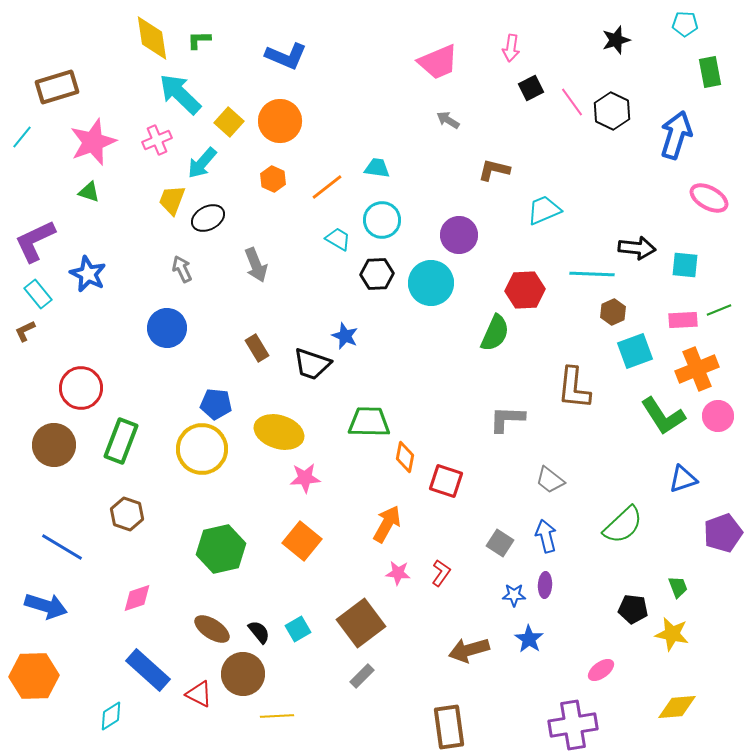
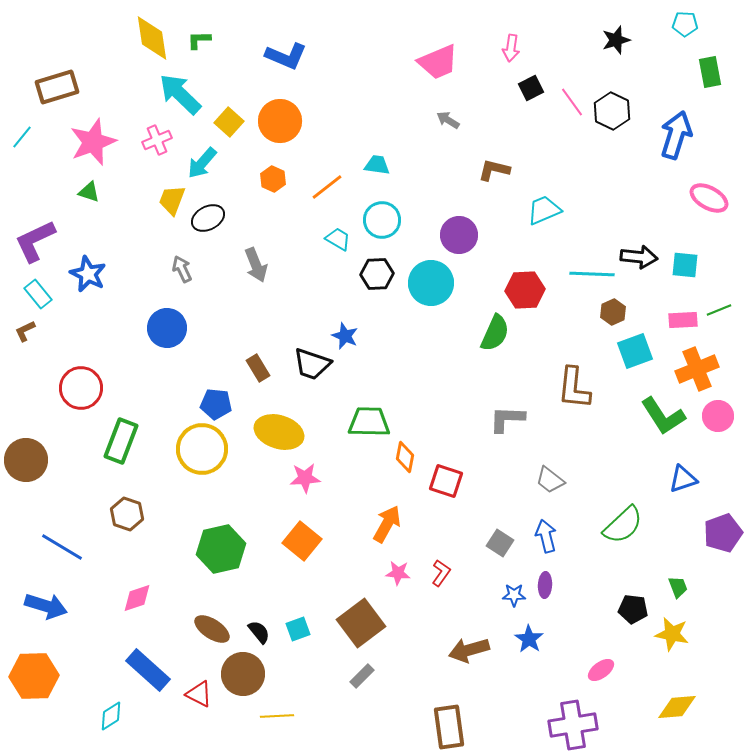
cyan trapezoid at (377, 168): moved 3 px up
black arrow at (637, 248): moved 2 px right, 9 px down
brown rectangle at (257, 348): moved 1 px right, 20 px down
brown circle at (54, 445): moved 28 px left, 15 px down
cyan square at (298, 629): rotated 10 degrees clockwise
